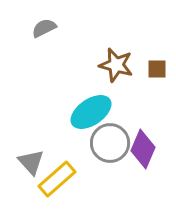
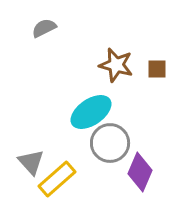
purple diamond: moved 3 px left, 23 px down
